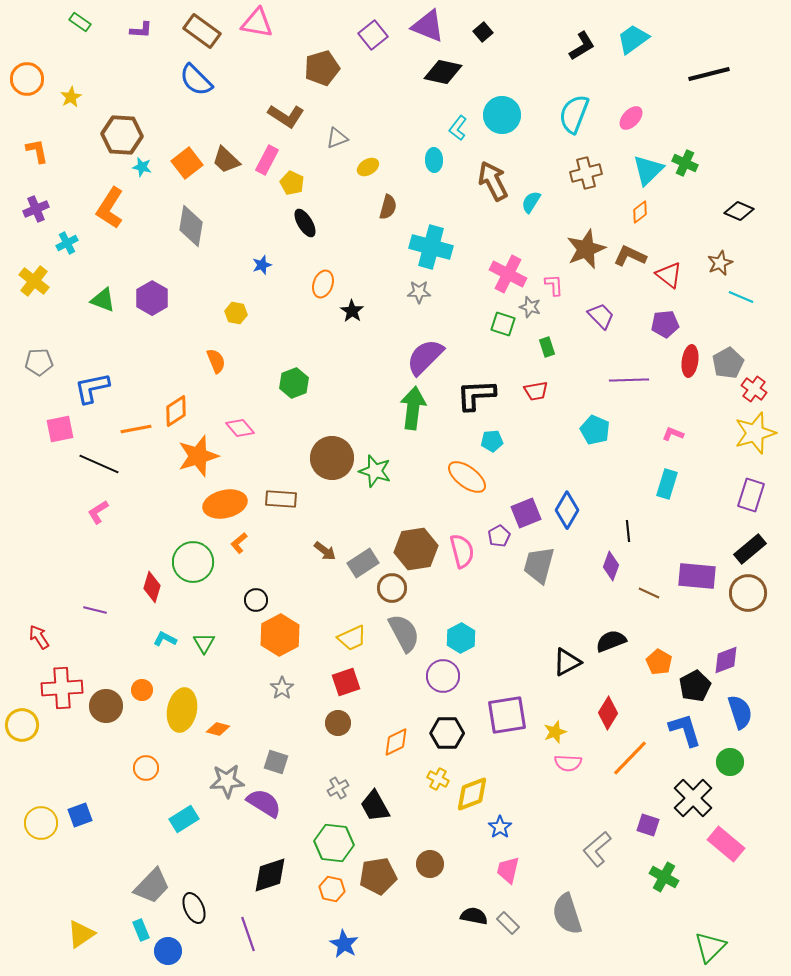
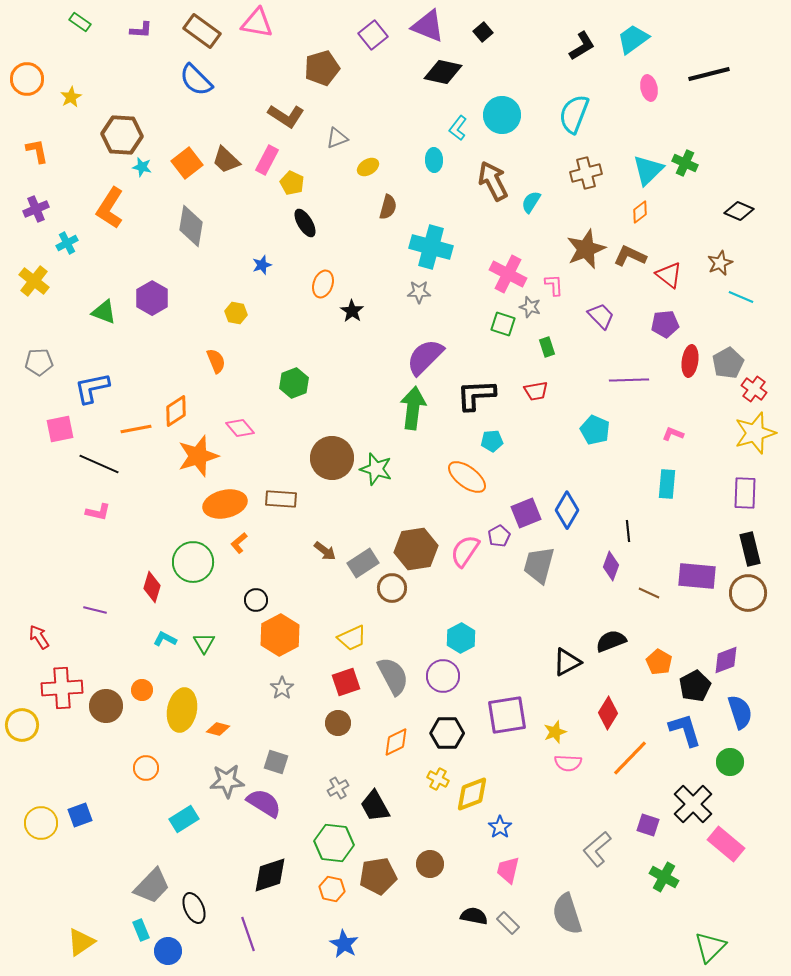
pink ellipse at (631, 118): moved 18 px right, 30 px up; rotated 55 degrees counterclockwise
green triangle at (103, 300): moved 1 px right, 12 px down
green star at (375, 471): moved 1 px right, 2 px up
cyan rectangle at (667, 484): rotated 12 degrees counterclockwise
purple rectangle at (751, 495): moved 6 px left, 2 px up; rotated 16 degrees counterclockwise
pink L-shape at (98, 512): rotated 135 degrees counterclockwise
black rectangle at (750, 549): rotated 64 degrees counterclockwise
pink semicircle at (462, 551): moved 3 px right; rotated 132 degrees counterclockwise
gray semicircle at (404, 633): moved 11 px left, 43 px down
black cross at (693, 798): moved 6 px down
yellow triangle at (81, 934): moved 8 px down
